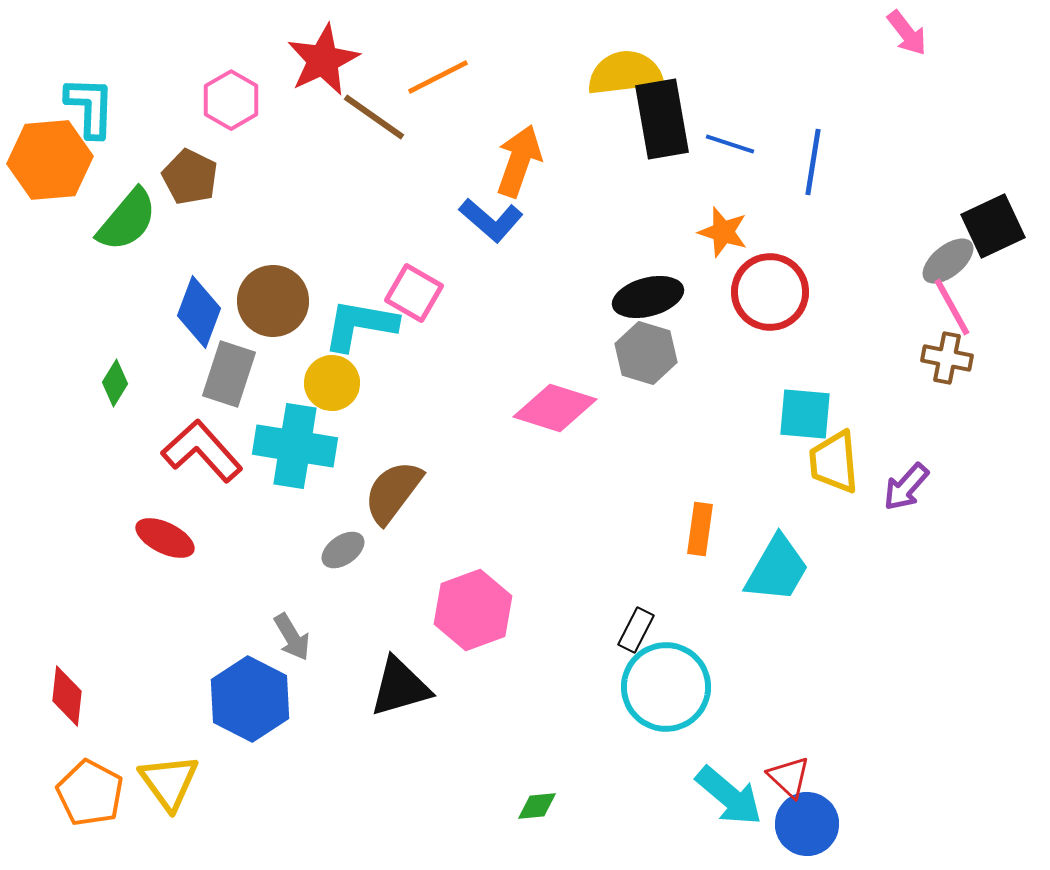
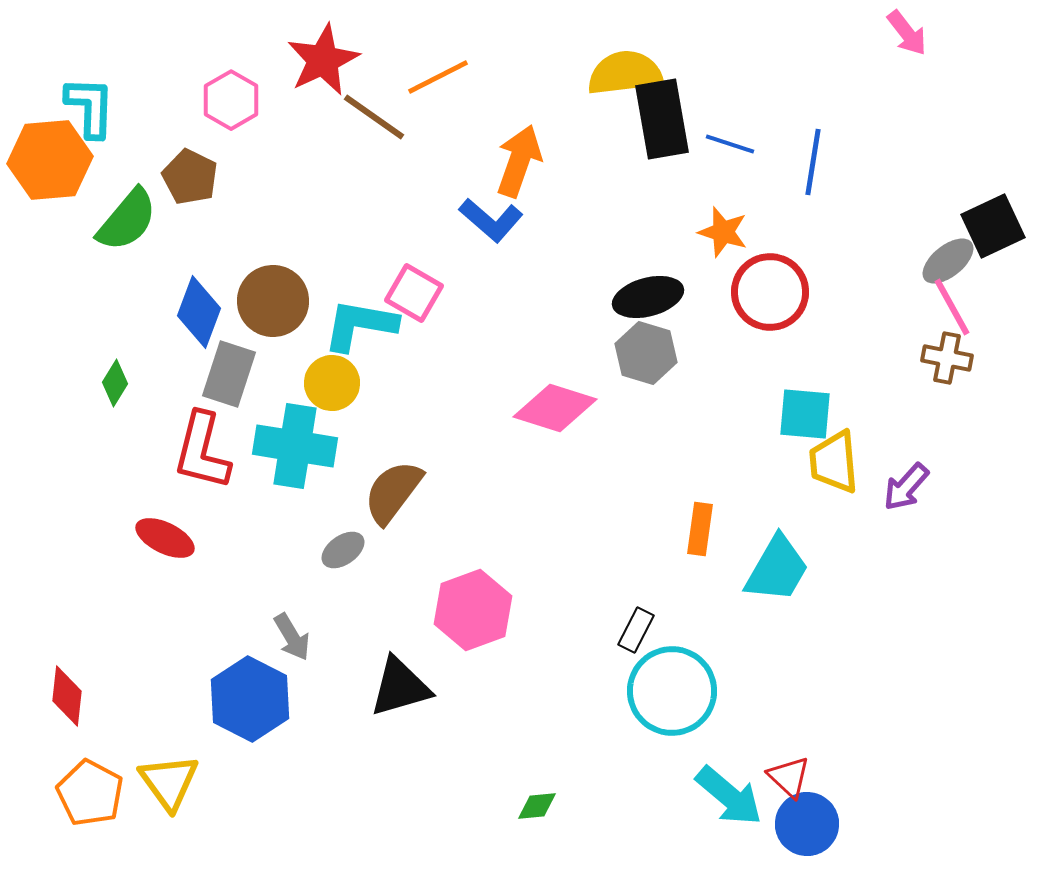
red L-shape at (202, 451): rotated 124 degrees counterclockwise
cyan circle at (666, 687): moved 6 px right, 4 px down
